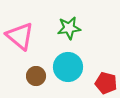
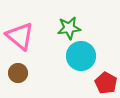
cyan circle: moved 13 px right, 11 px up
brown circle: moved 18 px left, 3 px up
red pentagon: rotated 15 degrees clockwise
